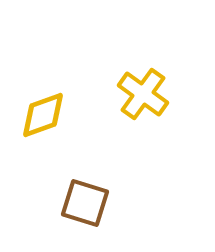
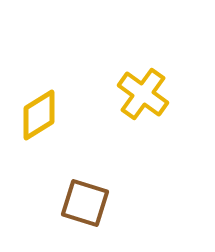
yellow diamond: moved 4 px left; rotated 12 degrees counterclockwise
